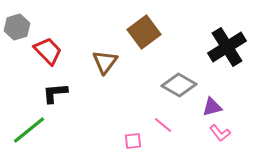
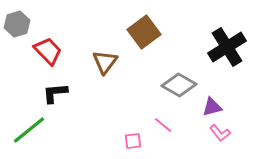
gray hexagon: moved 3 px up
